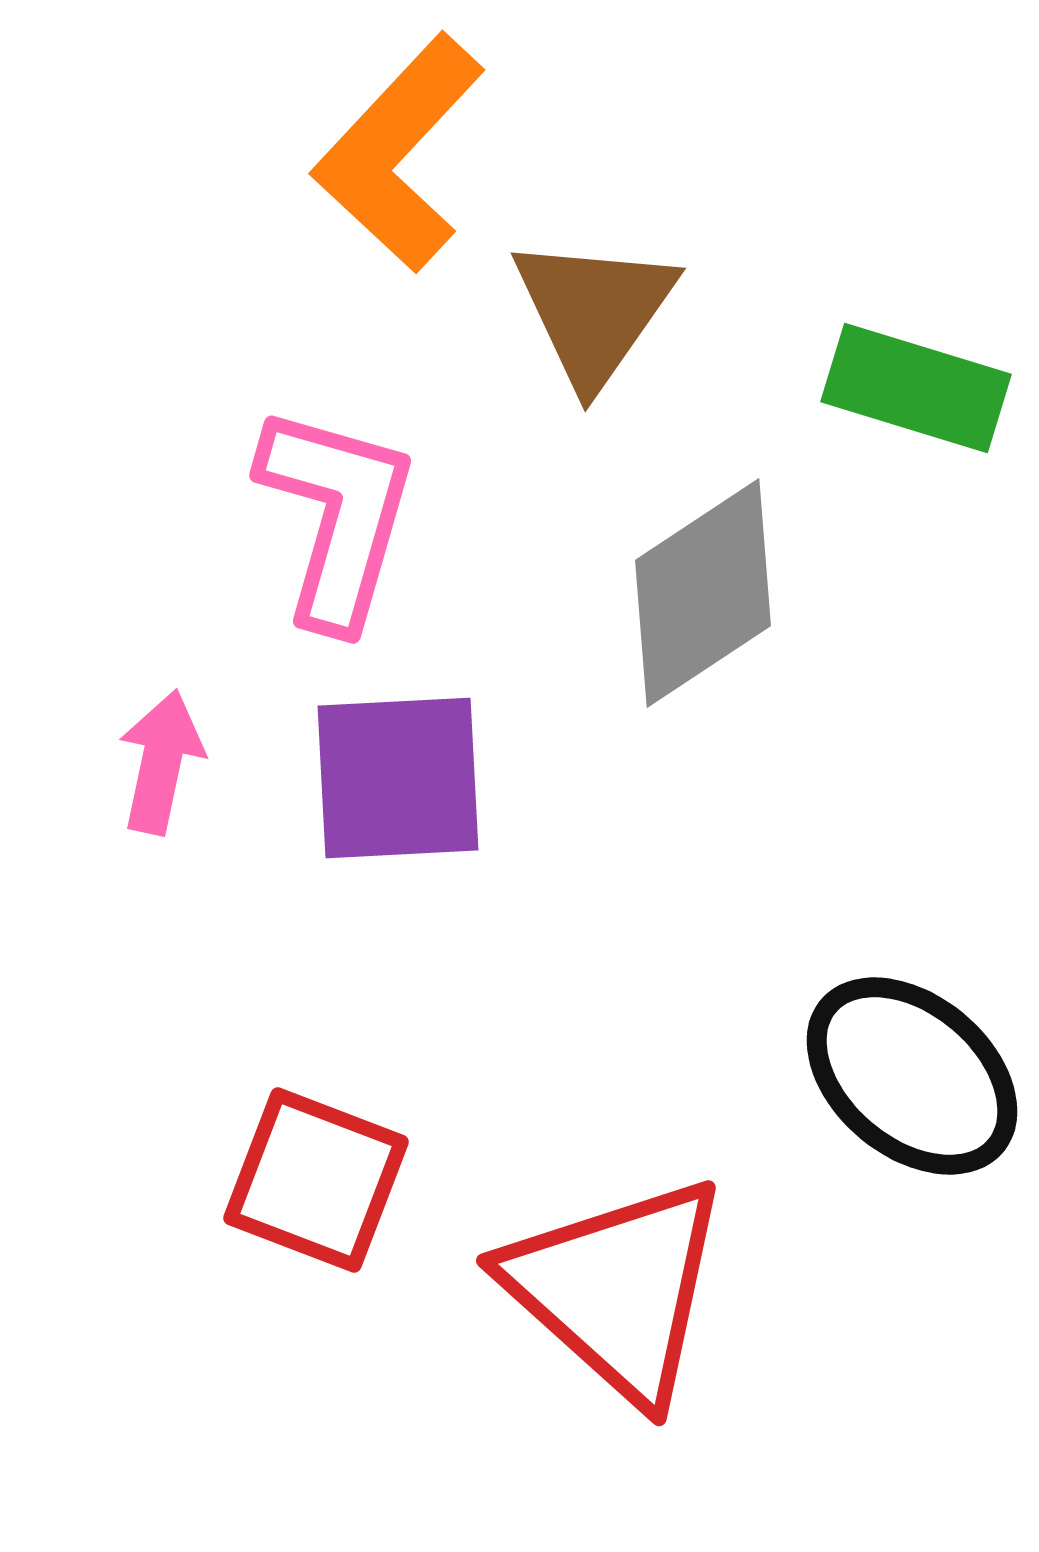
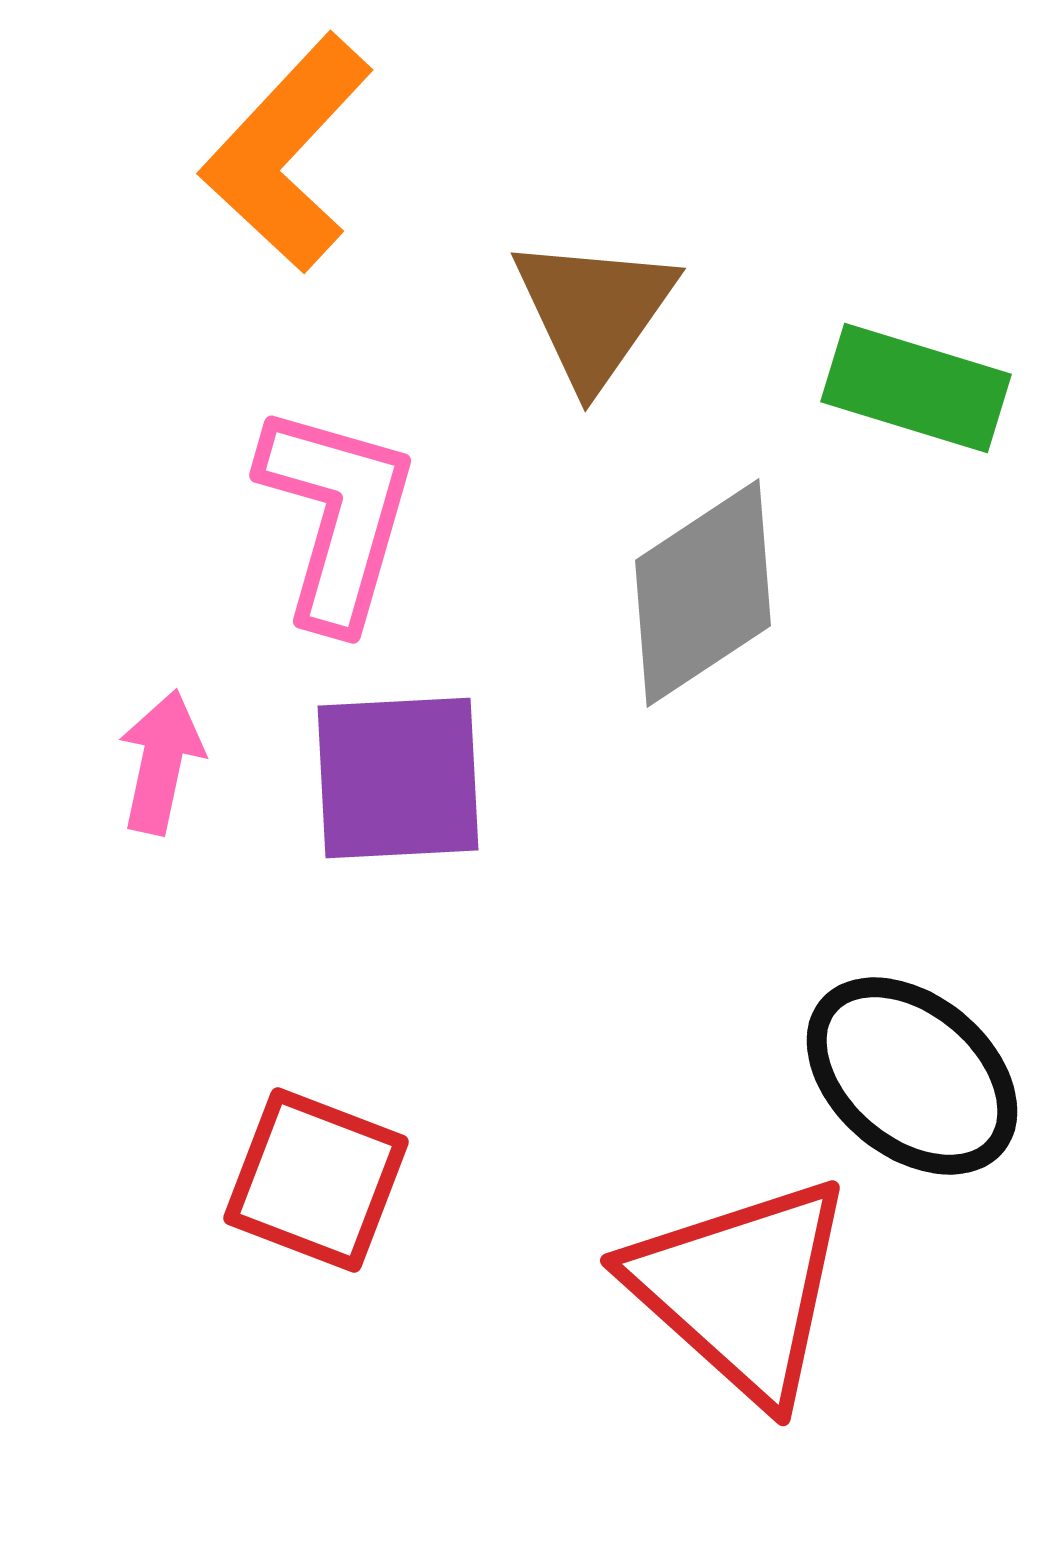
orange L-shape: moved 112 px left
red triangle: moved 124 px right
